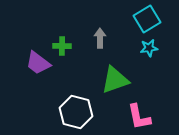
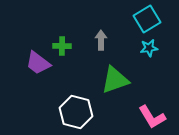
gray arrow: moved 1 px right, 2 px down
pink L-shape: moved 13 px right; rotated 20 degrees counterclockwise
